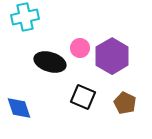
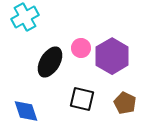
cyan cross: rotated 16 degrees counterclockwise
pink circle: moved 1 px right
black ellipse: rotated 76 degrees counterclockwise
black square: moved 1 px left, 2 px down; rotated 10 degrees counterclockwise
blue diamond: moved 7 px right, 3 px down
